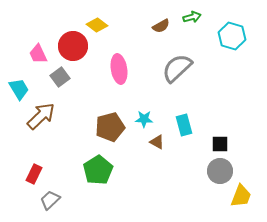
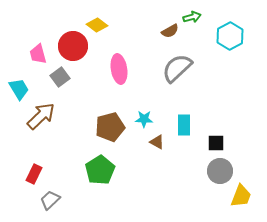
brown semicircle: moved 9 px right, 5 px down
cyan hexagon: moved 2 px left; rotated 16 degrees clockwise
pink trapezoid: rotated 10 degrees clockwise
cyan rectangle: rotated 15 degrees clockwise
black square: moved 4 px left, 1 px up
green pentagon: moved 2 px right
